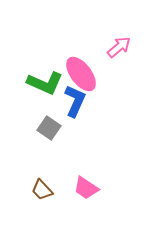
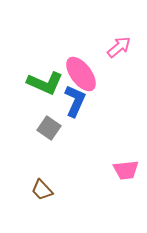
pink trapezoid: moved 40 px right, 18 px up; rotated 40 degrees counterclockwise
